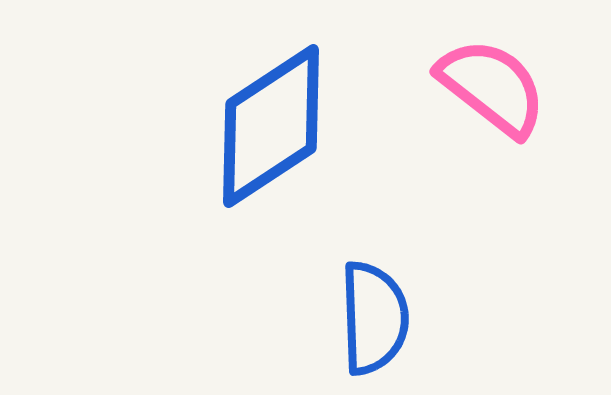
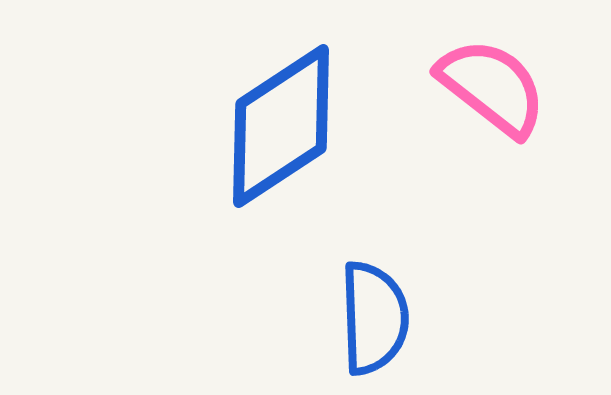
blue diamond: moved 10 px right
